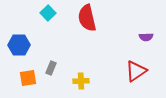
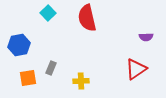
blue hexagon: rotated 10 degrees counterclockwise
red triangle: moved 2 px up
